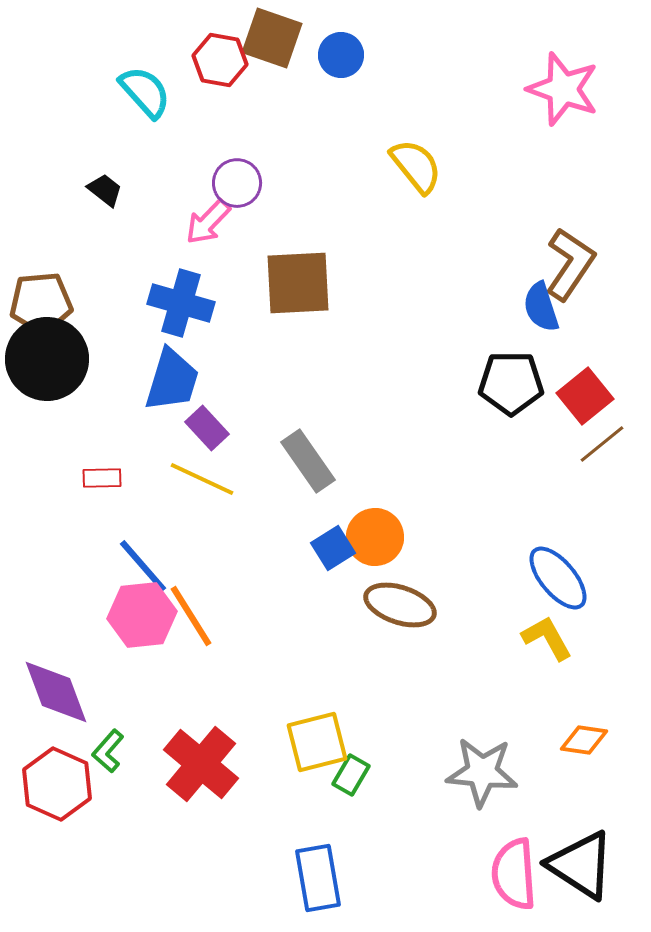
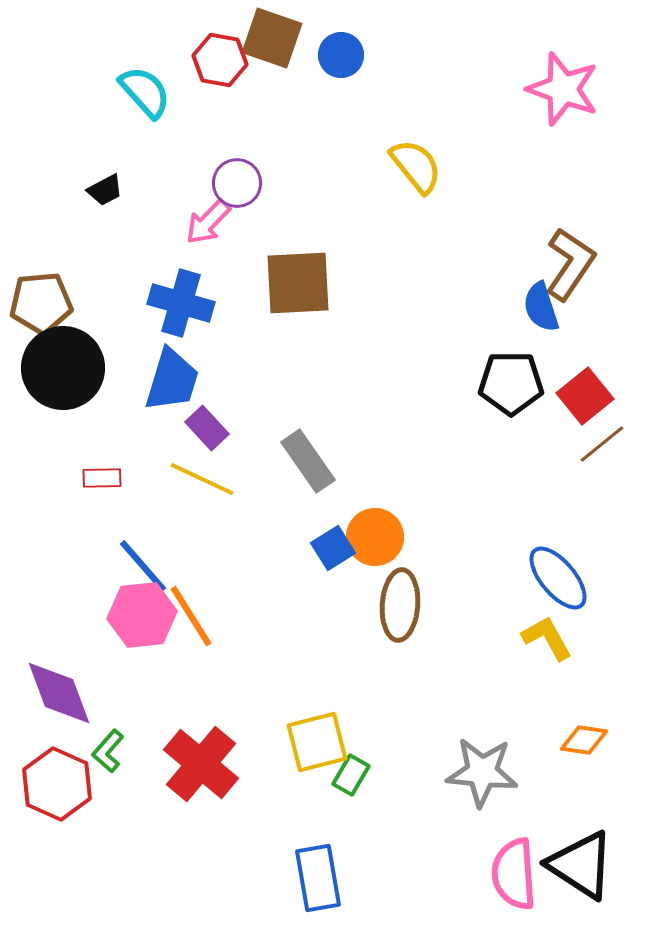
black trapezoid at (105, 190): rotated 114 degrees clockwise
black circle at (47, 359): moved 16 px right, 9 px down
brown ellipse at (400, 605): rotated 76 degrees clockwise
purple diamond at (56, 692): moved 3 px right, 1 px down
